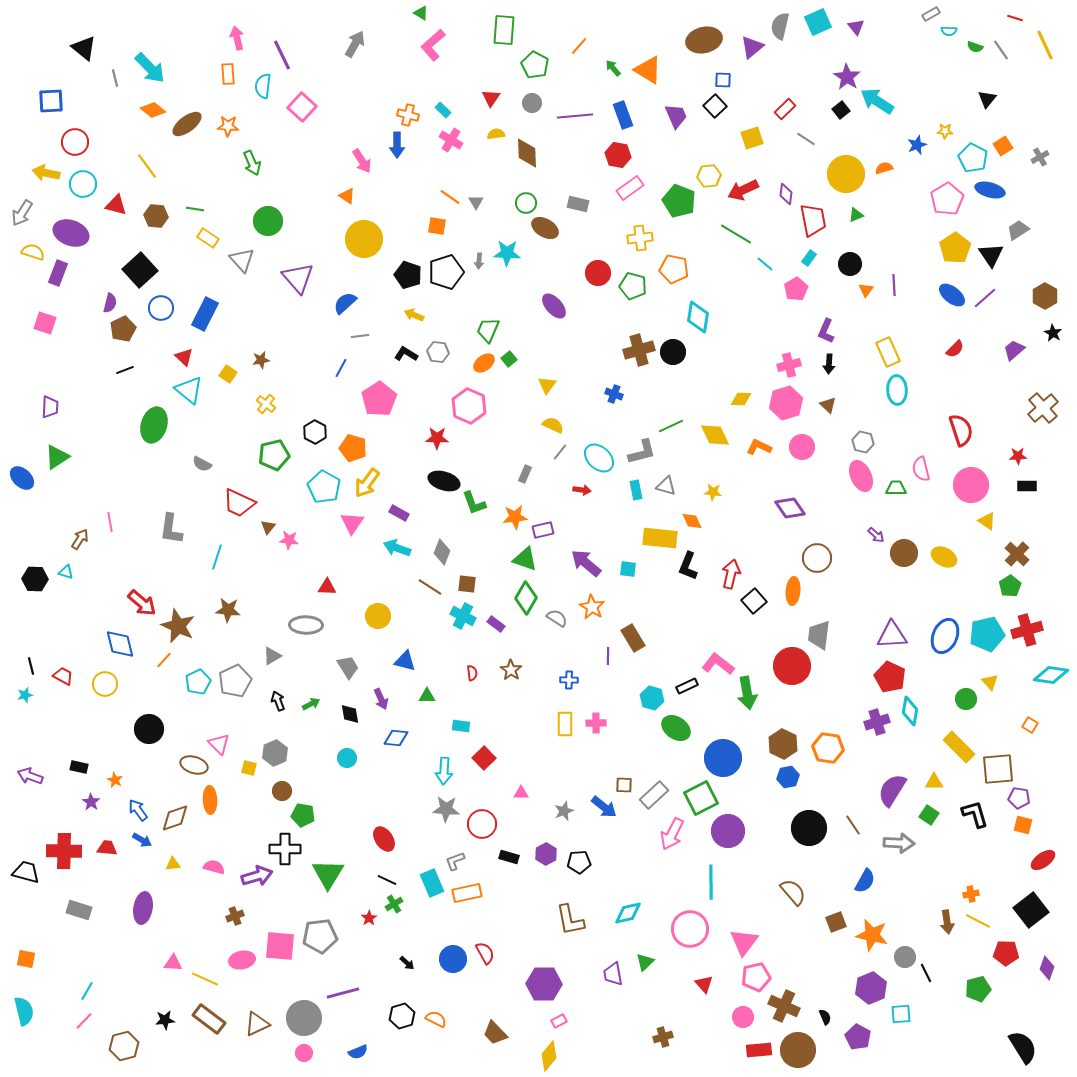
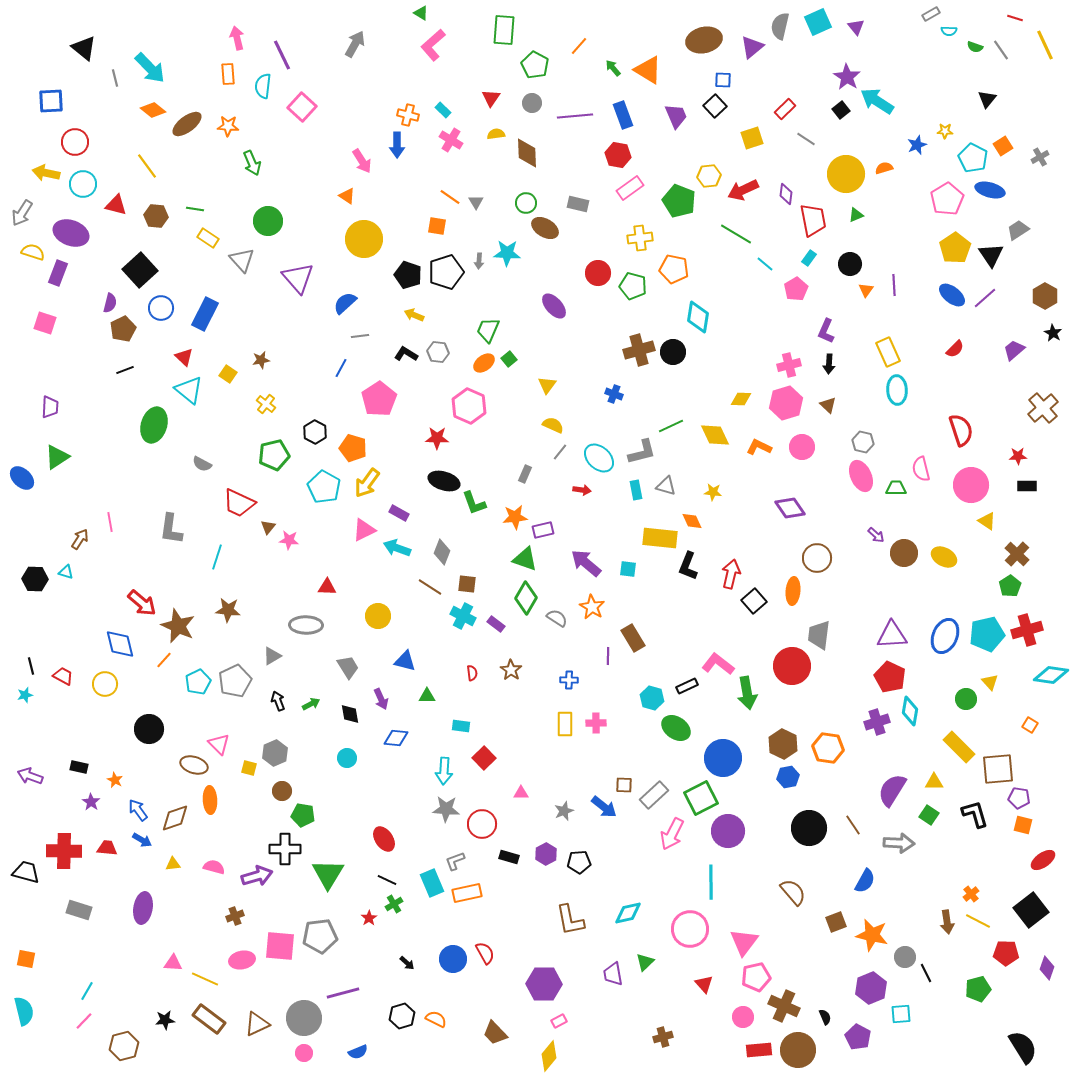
pink triangle at (352, 523): moved 12 px right, 7 px down; rotated 30 degrees clockwise
orange cross at (971, 894): rotated 28 degrees counterclockwise
